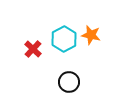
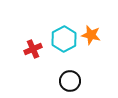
red cross: rotated 24 degrees clockwise
black circle: moved 1 px right, 1 px up
